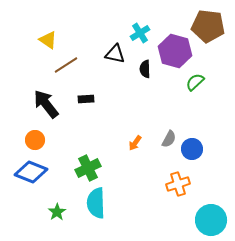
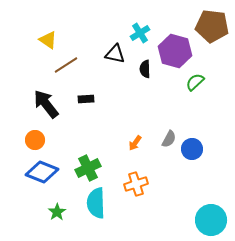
brown pentagon: moved 4 px right
blue diamond: moved 11 px right
orange cross: moved 42 px left
